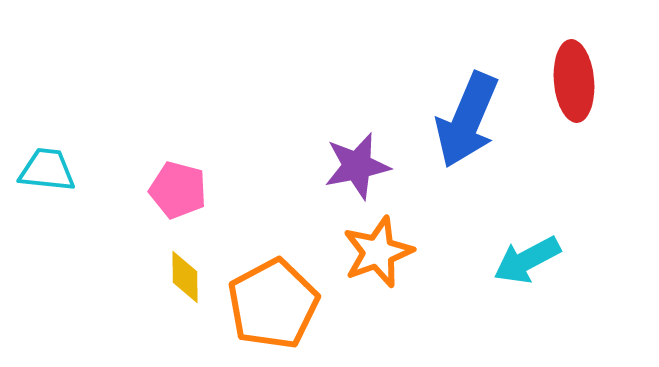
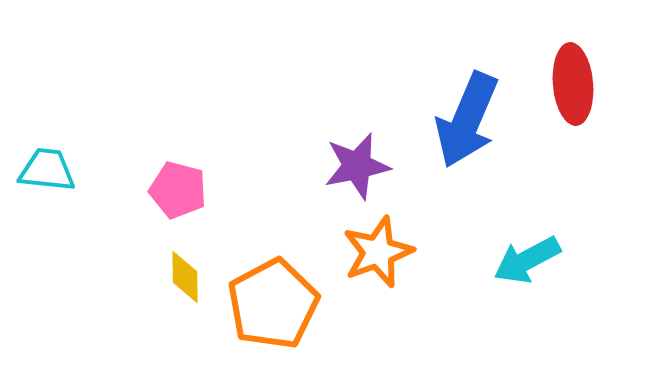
red ellipse: moved 1 px left, 3 px down
